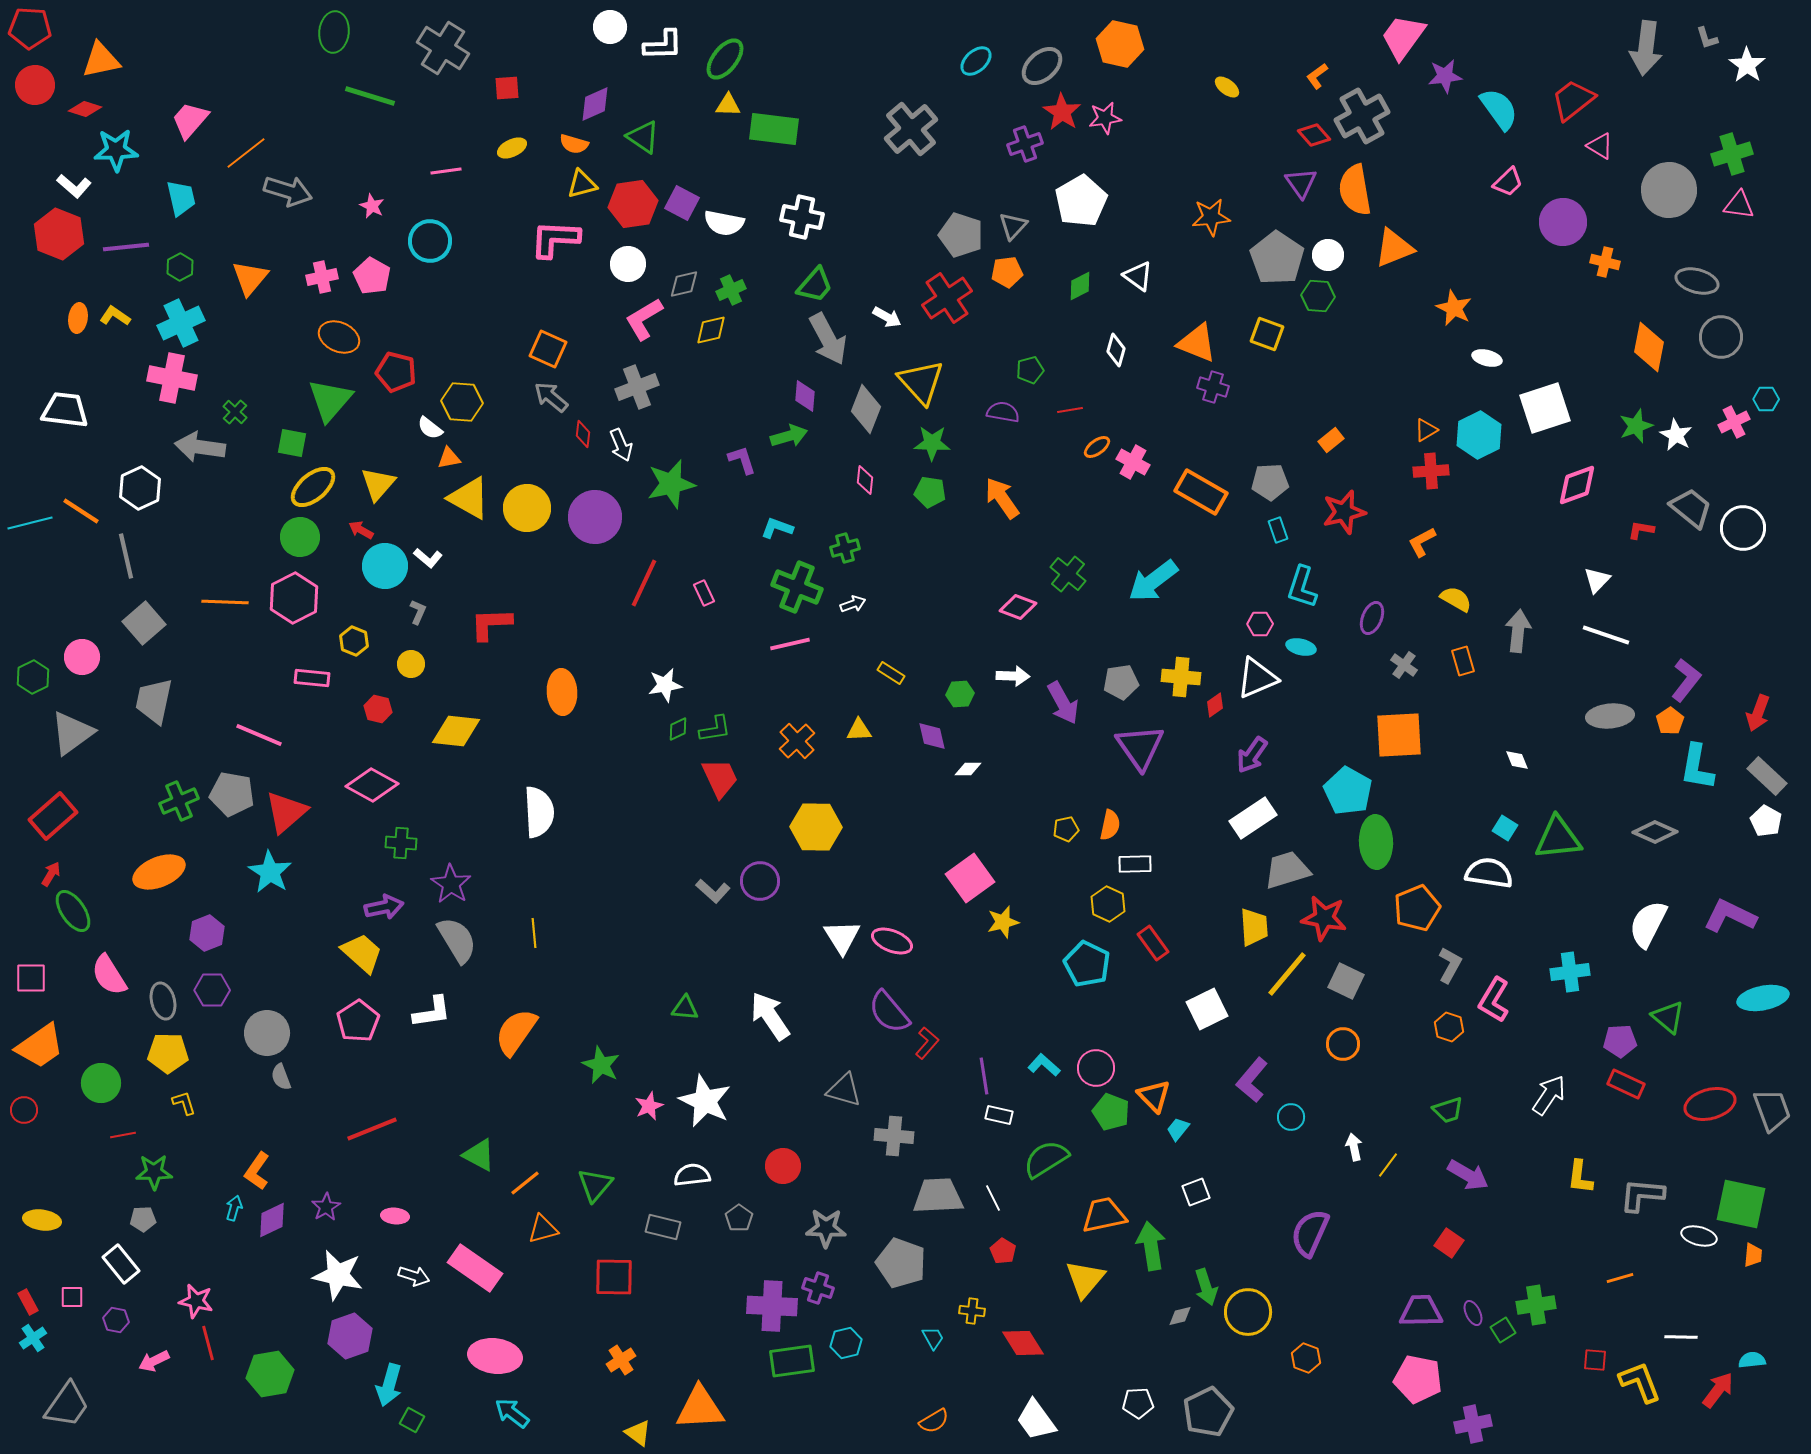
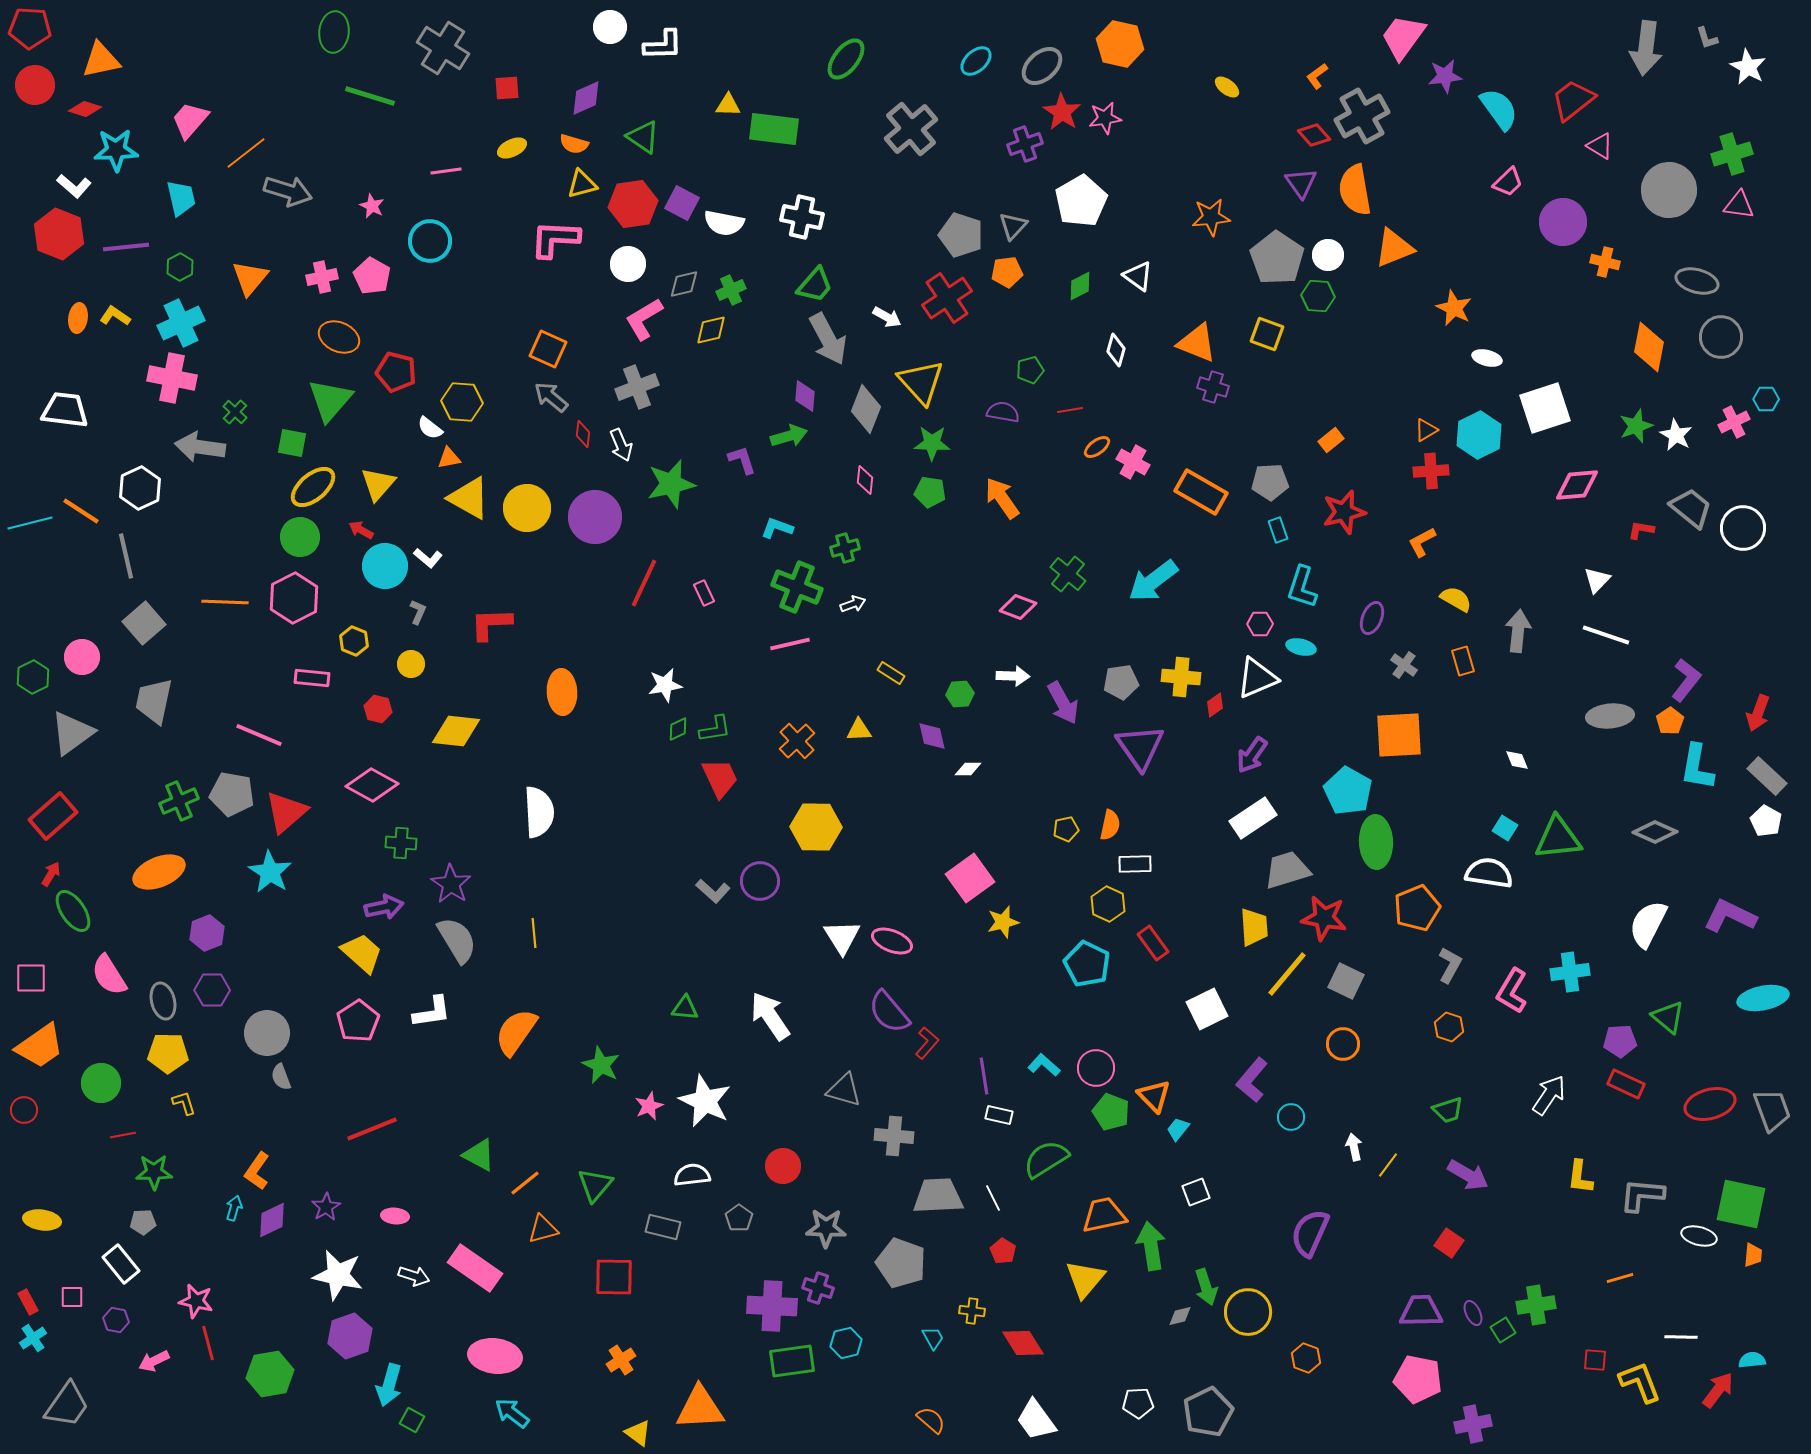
green ellipse at (725, 59): moved 121 px right
white star at (1747, 65): moved 1 px right, 2 px down; rotated 6 degrees counterclockwise
purple diamond at (595, 104): moved 9 px left, 6 px up
pink diamond at (1577, 485): rotated 15 degrees clockwise
pink L-shape at (1494, 1000): moved 18 px right, 9 px up
gray pentagon at (143, 1219): moved 3 px down
orange semicircle at (934, 1421): moved 3 px left, 1 px up; rotated 108 degrees counterclockwise
